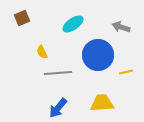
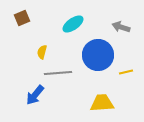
yellow semicircle: rotated 40 degrees clockwise
blue arrow: moved 23 px left, 13 px up
